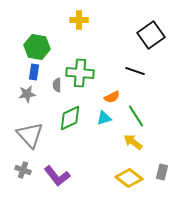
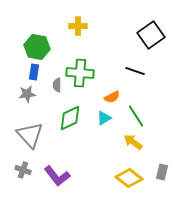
yellow cross: moved 1 px left, 6 px down
cyan triangle: rotated 14 degrees counterclockwise
